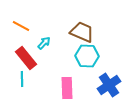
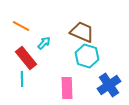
cyan hexagon: rotated 15 degrees clockwise
